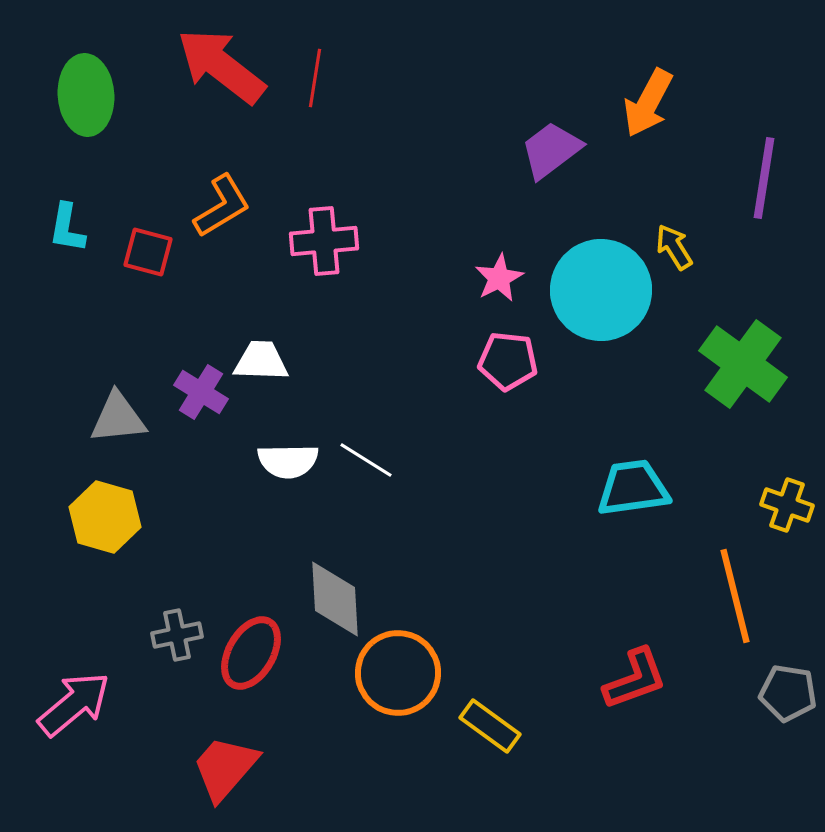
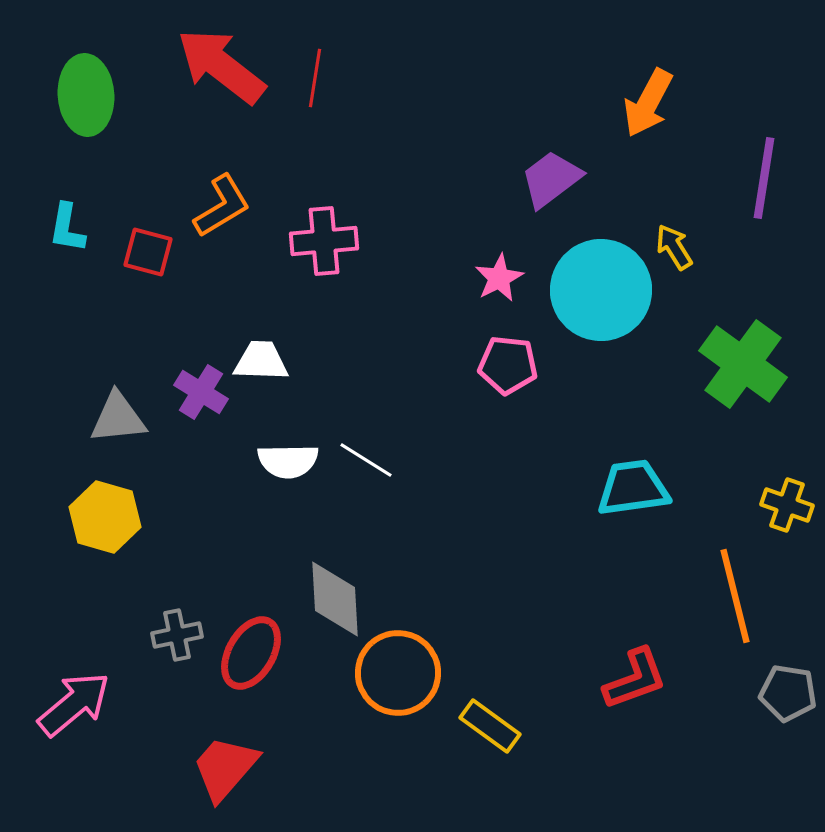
purple trapezoid: moved 29 px down
pink pentagon: moved 4 px down
